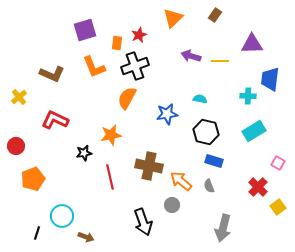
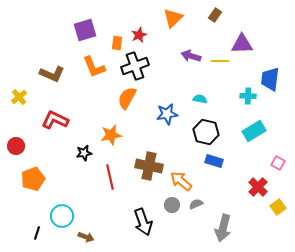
purple triangle: moved 10 px left
gray semicircle: moved 13 px left, 18 px down; rotated 88 degrees clockwise
